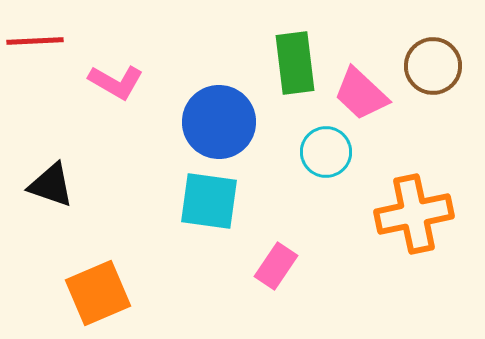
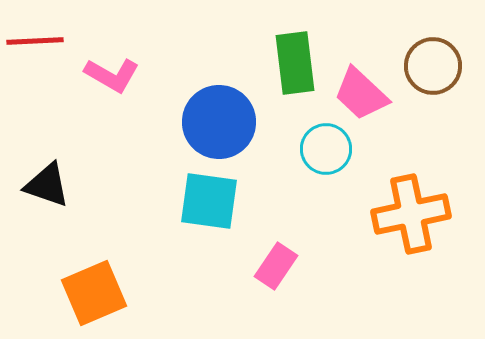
pink L-shape: moved 4 px left, 7 px up
cyan circle: moved 3 px up
black triangle: moved 4 px left
orange cross: moved 3 px left
orange square: moved 4 px left
